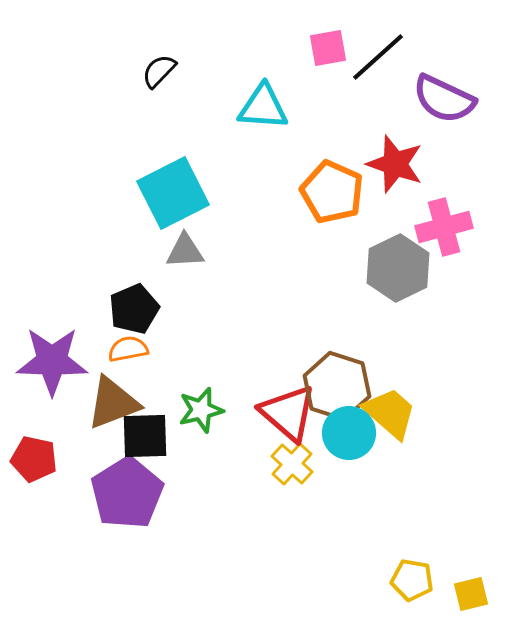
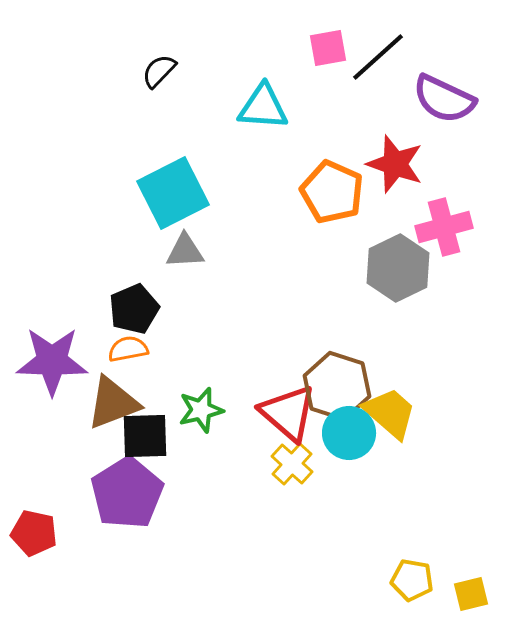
red pentagon: moved 74 px down
